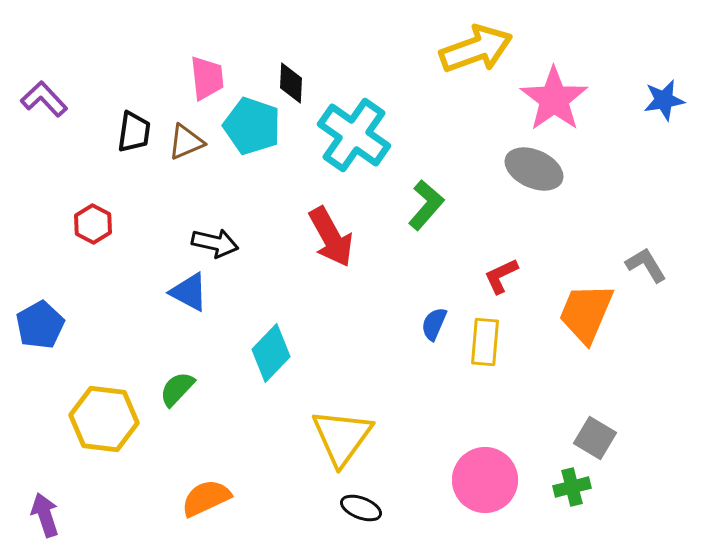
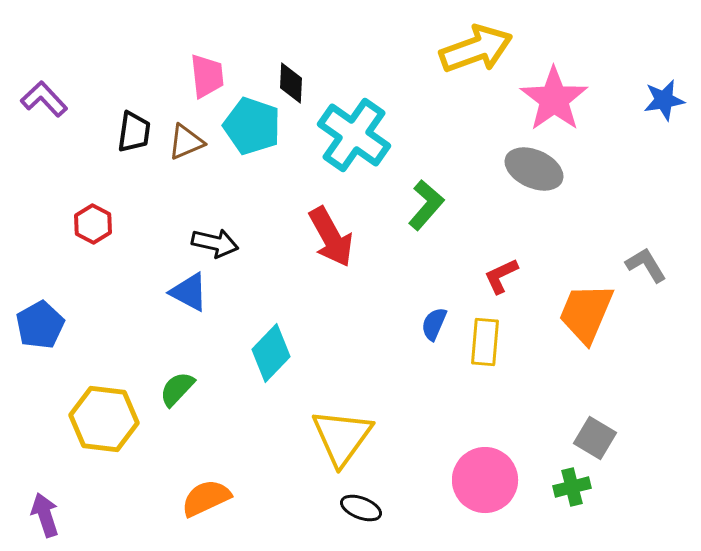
pink trapezoid: moved 2 px up
